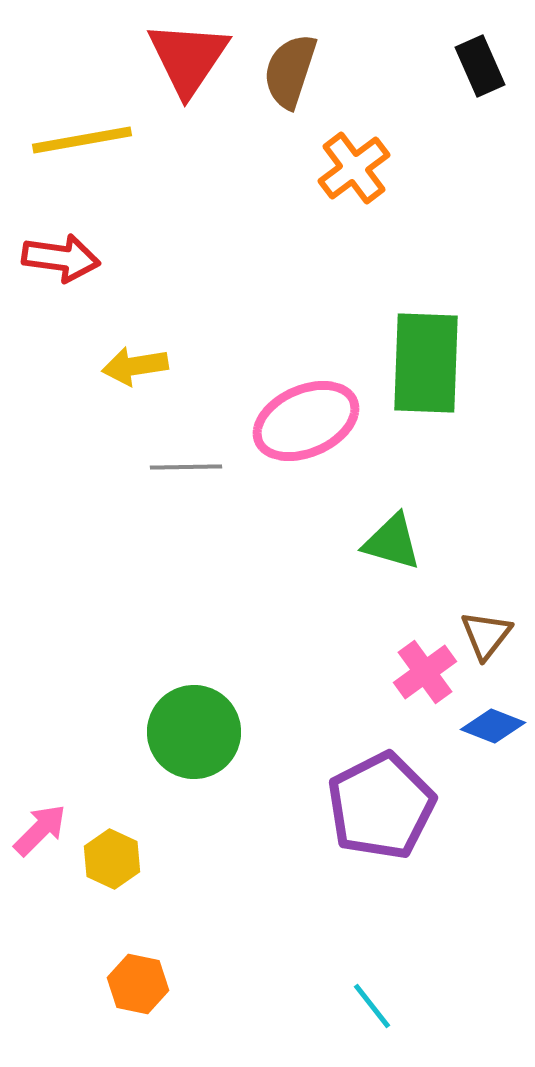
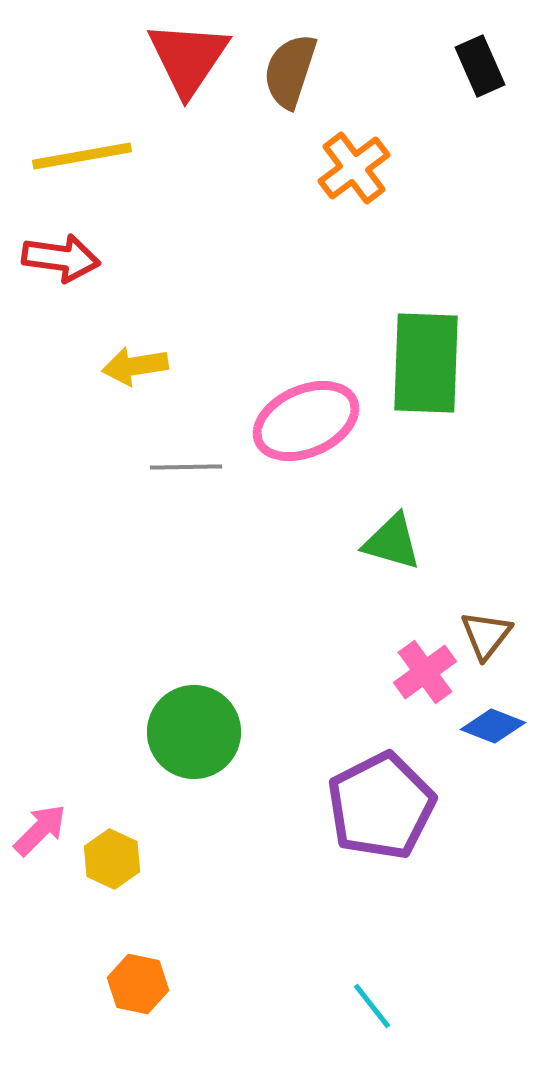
yellow line: moved 16 px down
